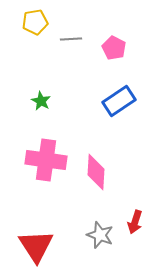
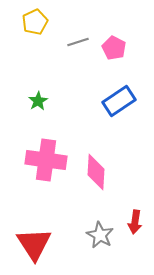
yellow pentagon: rotated 15 degrees counterclockwise
gray line: moved 7 px right, 3 px down; rotated 15 degrees counterclockwise
green star: moved 3 px left; rotated 12 degrees clockwise
red arrow: rotated 10 degrees counterclockwise
gray star: rotated 8 degrees clockwise
red triangle: moved 2 px left, 2 px up
